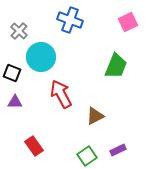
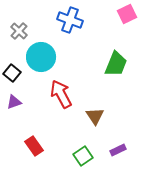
pink square: moved 1 px left, 8 px up
green trapezoid: moved 2 px up
black square: rotated 18 degrees clockwise
purple triangle: moved 1 px left; rotated 21 degrees counterclockwise
brown triangle: rotated 36 degrees counterclockwise
green square: moved 4 px left
